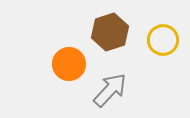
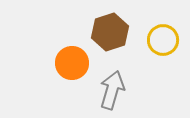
orange circle: moved 3 px right, 1 px up
gray arrow: moved 2 px right; rotated 27 degrees counterclockwise
